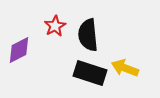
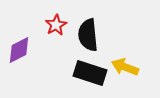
red star: moved 1 px right, 1 px up
yellow arrow: moved 1 px up
